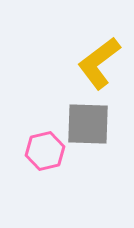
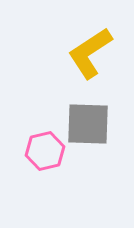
yellow L-shape: moved 9 px left, 10 px up; rotated 4 degrees clockwise
